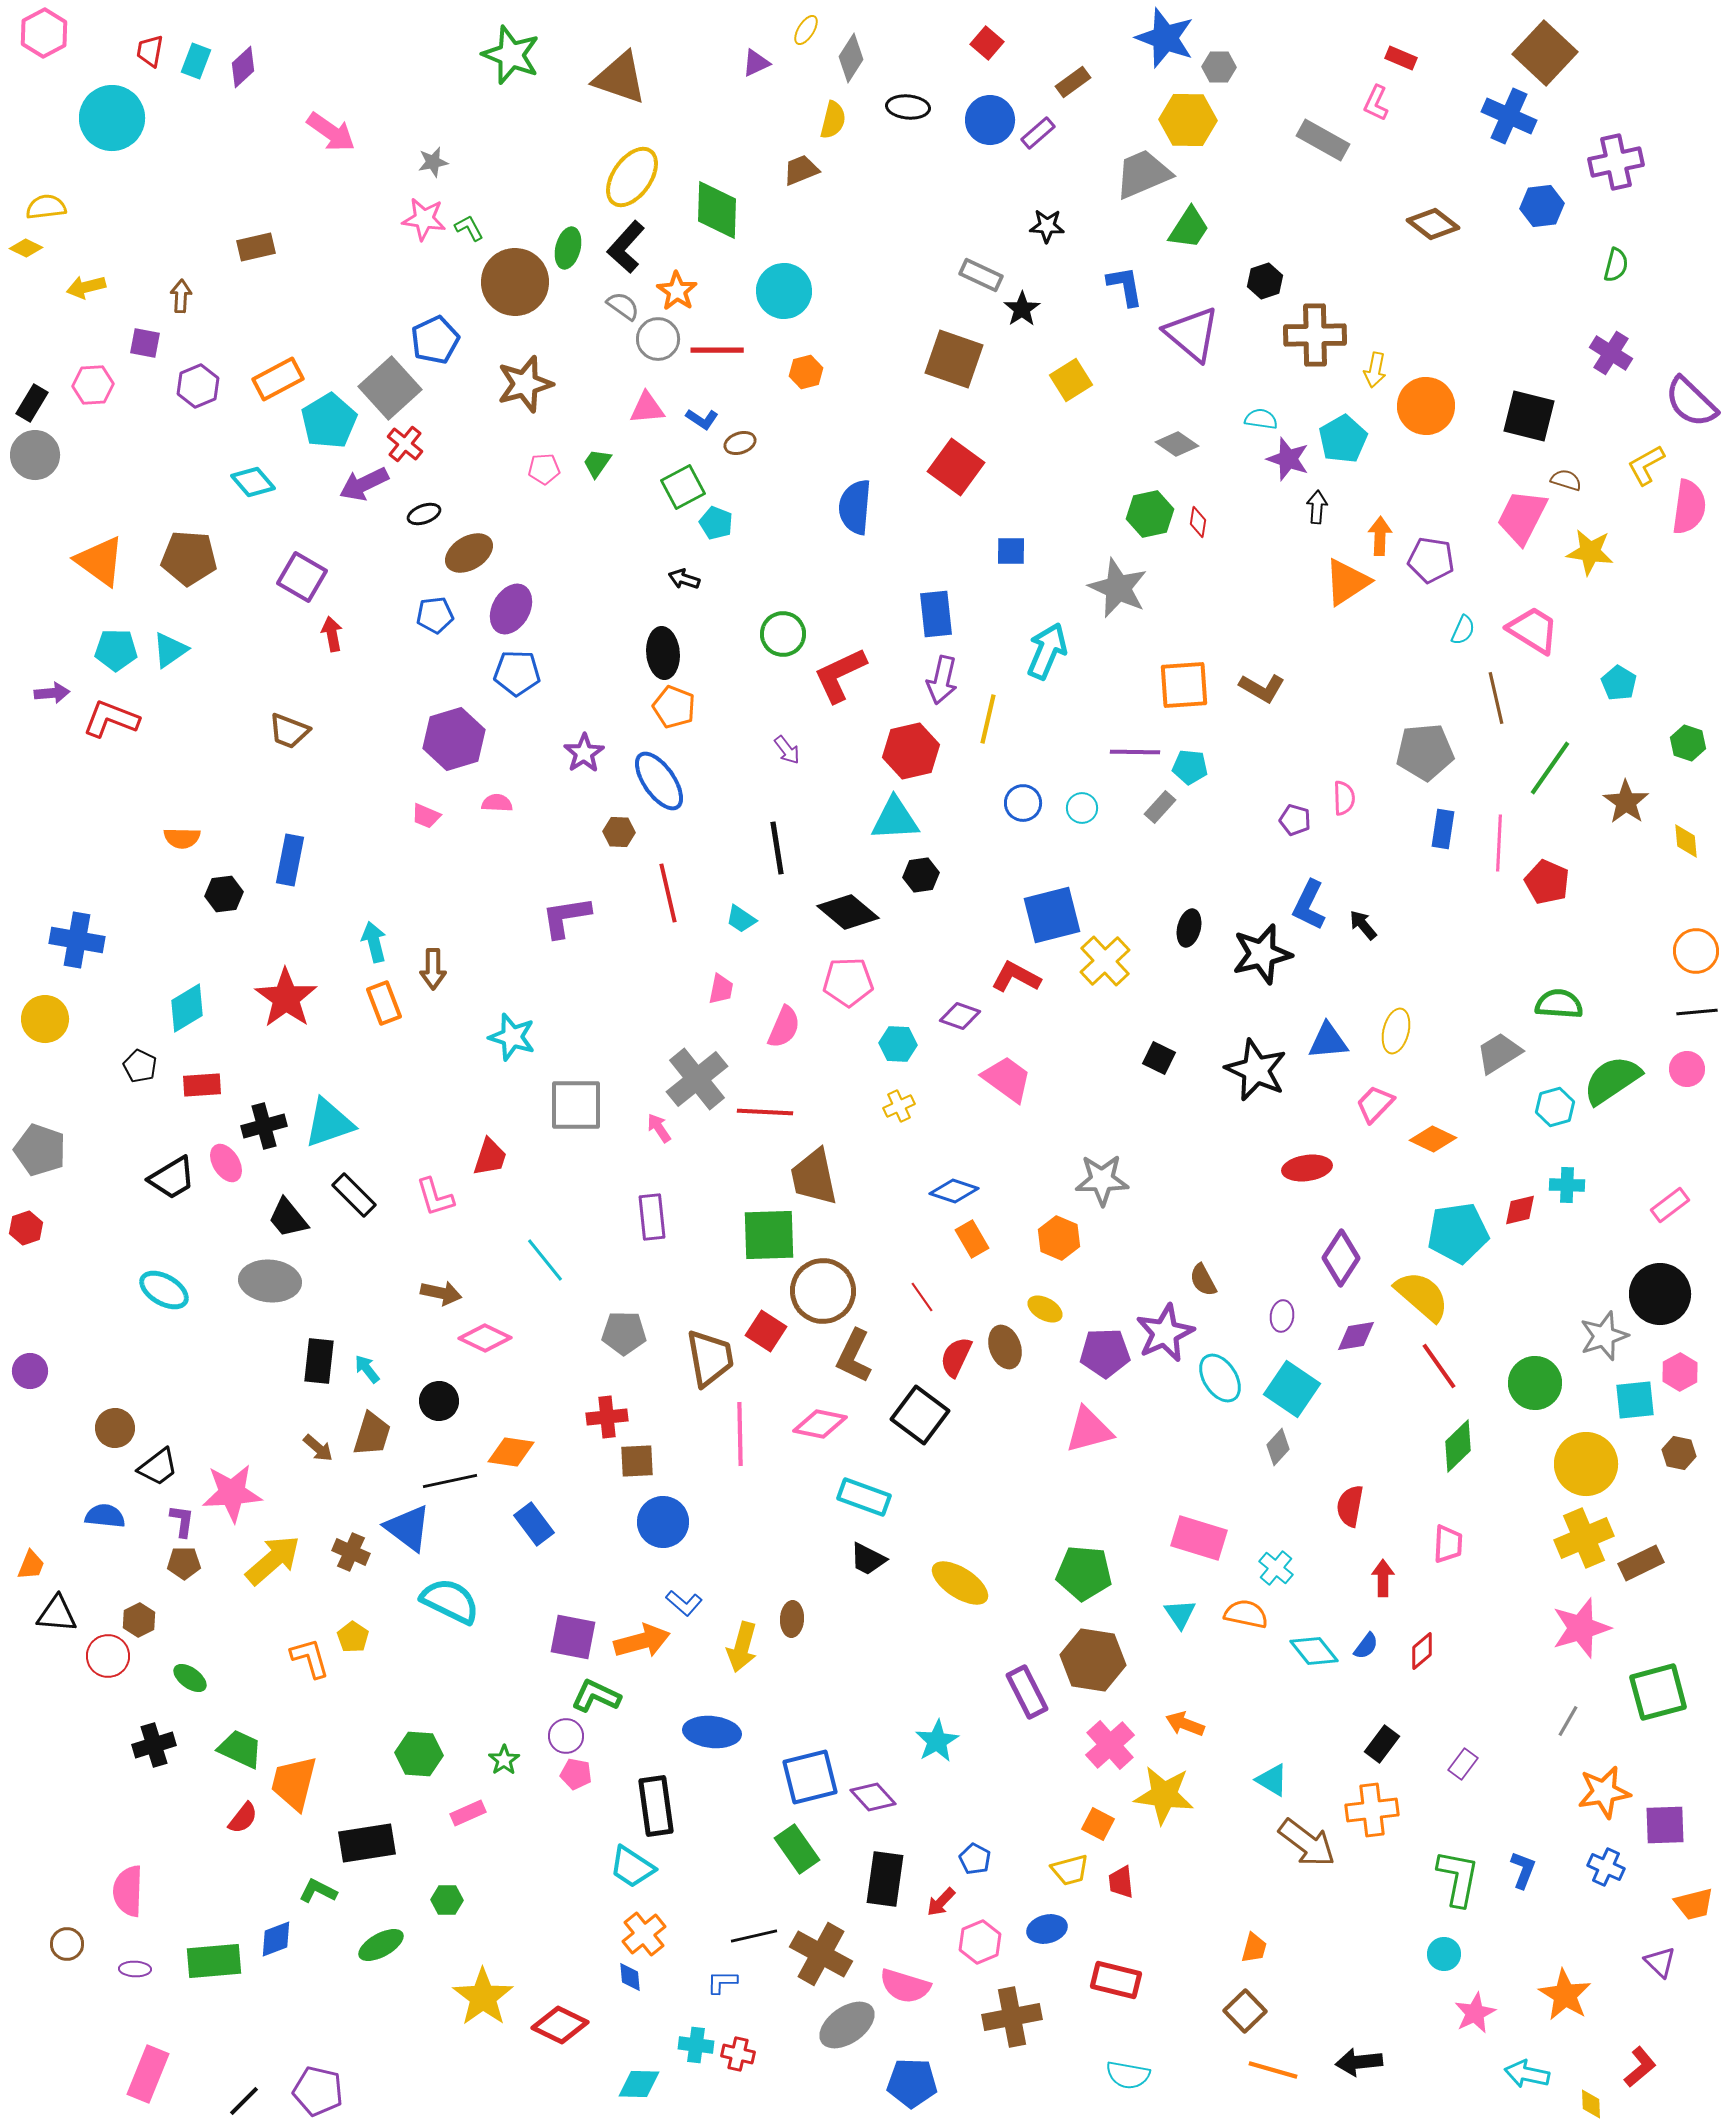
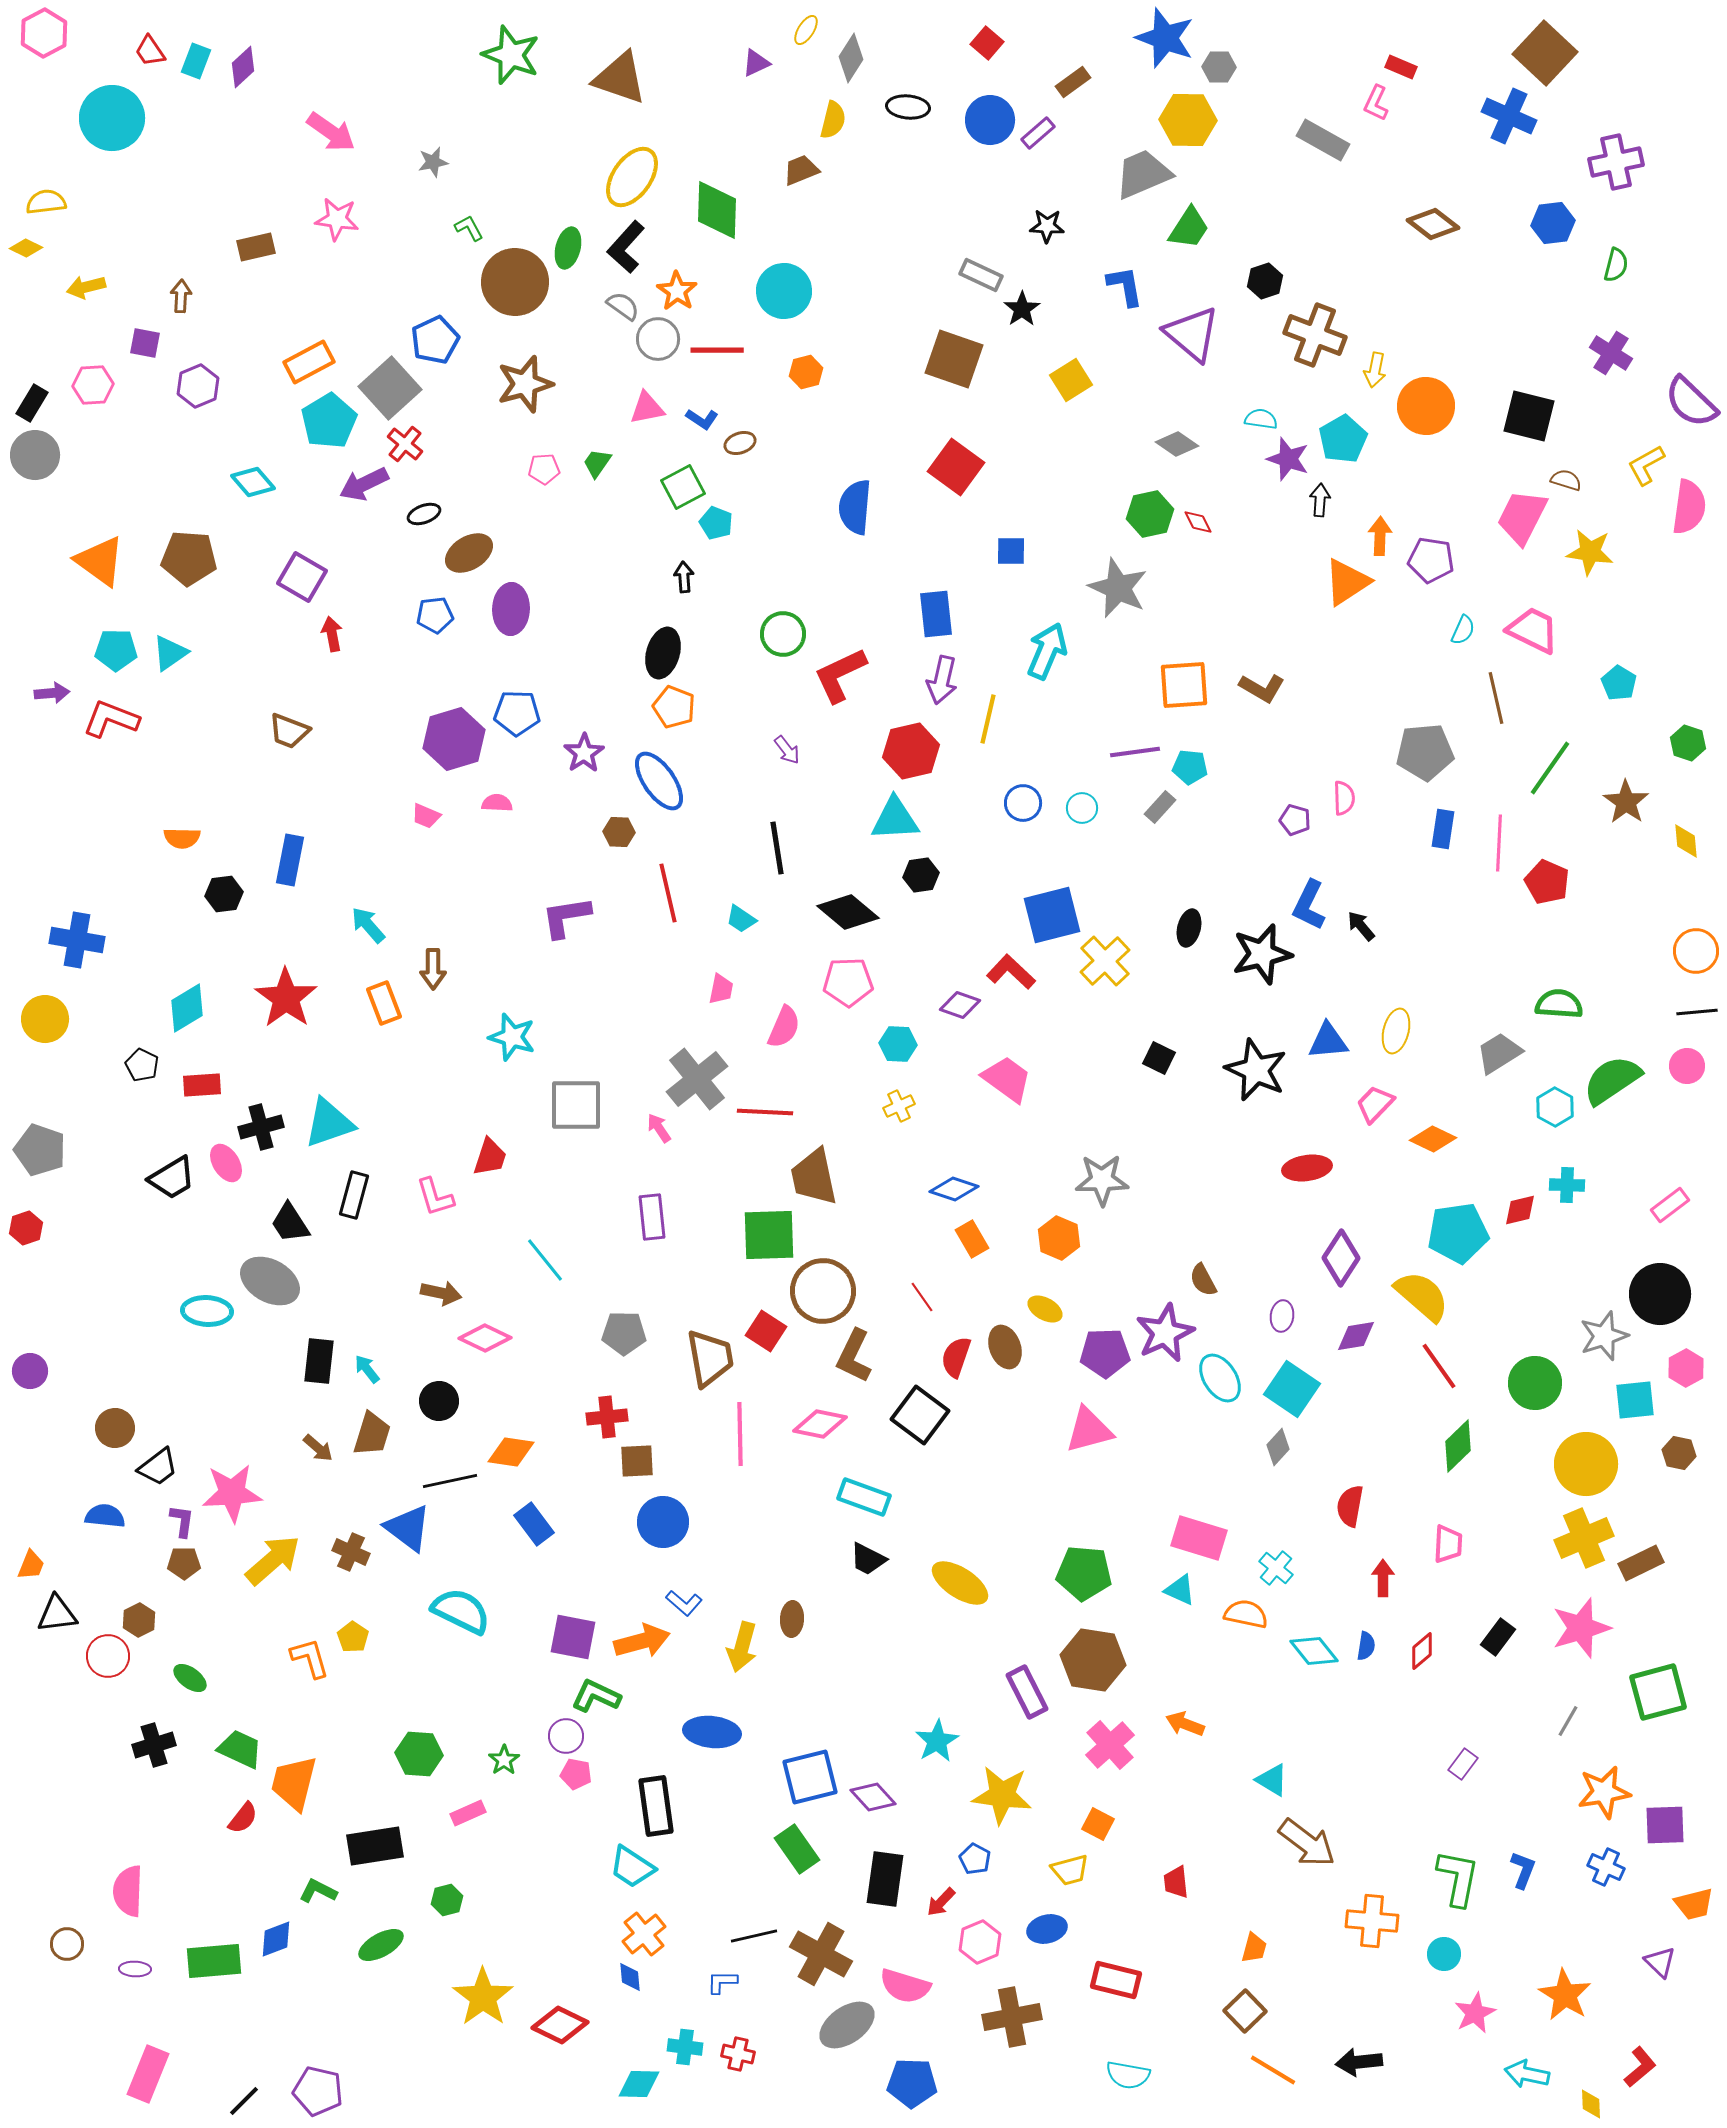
red trapezoid at (150, 51): rotated 44 degrees counterclockwise
red rectangle at (1401, 58): moved 9 px down
blue hexagon at (1542, 206): moved 11 px right, 17 px down
yellow semicircle at (46, 207): moved 5 px up
pink star at (424, 219): moved 87 px left
brown cross at (1315, 335): rotated 22 degrees clockwise
orange rectangle at (278, 379): moved 31 px right, 17 px up
pink triangle at (647, 408): rotated 6 degrees counterclockwise
black arrow at (1317, 507): moved 3 px right, 7 px up
red diamond at (1198, 522): rotated 36 degrees counterclockwise
black arrow at (684, 579): moved 2 px up; rotated 68 degrees clockwise
purple ellipse at (511, 609): rotated 27 degrees counterclockwise
pink trapezoid at (1533, 630): rotated 6 degrees counterclockwise
cyan triangle at (170, 650): moved 3 px down
black ellipse at (663, 653): rotated 21 degrees clockwise
blue pentagon at (517, 673): moved 40 px down
purple line at (1135, 752): rotated 9 degrees counterclockwise
black arrow at (1363, 925): moved 2 px left, 1 px down
cyan arrow at (374, 942): moved 6 px left, 17 px up; rotated 27 degrees counterclockwise
red L-shape at (1016, 977): moved 5 px left, 5 px up; rotated 15 degrees clockwise
purple diamond at (960, 1016): moved 11 px up
black pentagon at (140, 1066): moved 2 px right, 1 px up
pink circle at (1687, 1069): moved 3 px up
cyan hexagon at (1555, 1107): rotated 15 degrees counterclockwise
black cross at (264, 1126): moved 3 px left, 1 px down
blue diamond at (954, 1191): moved 2 px up
black rectangle at (354, 1195): rotated 60 degrees clockwise
black trapezoid at (288, 1218): moved 2 px right, 5 px down; rotated 6 degrees clockwise
gray ellipse at (270, 1281): rotated 24 degrees clockwise
cyan ellipse at (164, 1290): moved 43 px right, 21 px down; rotated 27 degrees counterclockwise
red semicircle at (956, 1357): rotated 6 degrees counterclockwise
pink hexagon at (1680, 1372): moved 6 px right, 4 px up
cyan semicircle at (450, 1601): moved 11 px right, 10 px down
black triangle at (57, 1614): rotated 12 degrees counterclockwise
cyan triangle at (1180, 1614): moved 24 px up; rotated 32 degrees counterclockwise
blue semicircle at (1366, 1646): rotated 28 degrees counterclockwise
black rectangle at (1382, 1744): moved 116 px right, 107 px up
yellow star at (1164, 1795): moved 162 px left
orange cross at (1372, 1810): moved 111 px down; rotated 12 degrees clockwise
black rectangle at (367, 1843): moved 8 px right, 3 px down
red trapezoid at (1121, 1882): moved 55 px right
green hexagon at (447, 1900): rotated 16 degrees counterclockwise
cyan cross at (696, 2045): moved 11 px left, 2 px down
orange line at (1273, 2070): rotated 15 degrees clockwise
